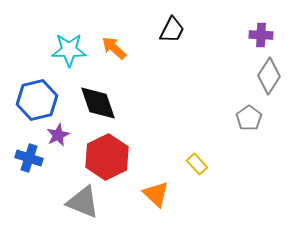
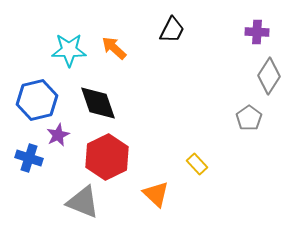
purple cross: moved 4 px left, 3 px up
